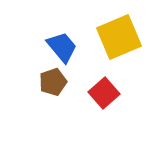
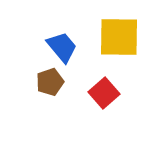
yellow square: rotated 24 degrees clockwise
brown pentagon: moved 3 px left
